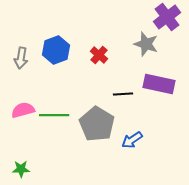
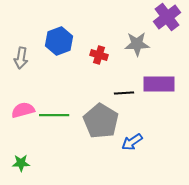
gray star: moved 9 px left; rotated 20 degrees counterclockwise
blue hexagon: moved 3 px right, 9 px up
red cross: rotated 24 degrees counterclockwise
purple rectangle: rotated 12 degrees counterclockwise
black line: moved 1 px right, 1 px up
gray pentagon: moved 4 px right, 3 px up
blue arrow: moved 2 px down
green star: moved 6 px up
